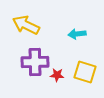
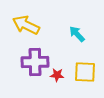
cyan arrow: rotated 54 degrees clockwise
yellow square: rotated 15 degrees counterclockwise
